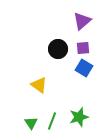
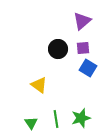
blue square: moved 4 px right
green star: moved 2 px right, 1 px down
green line: moved 4 px right, 2 px up; rotated 30 degrees counterclockwise
